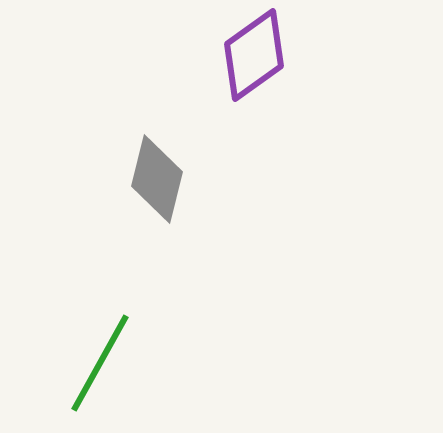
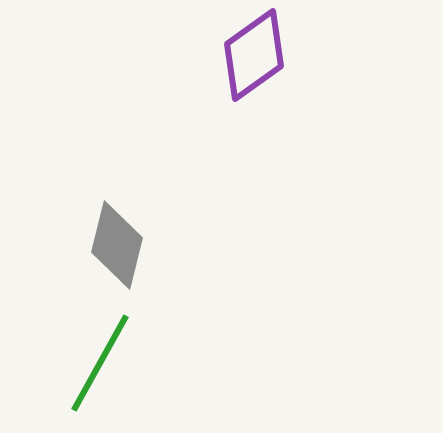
gray diamond: moved 40 px left, 66 px down
